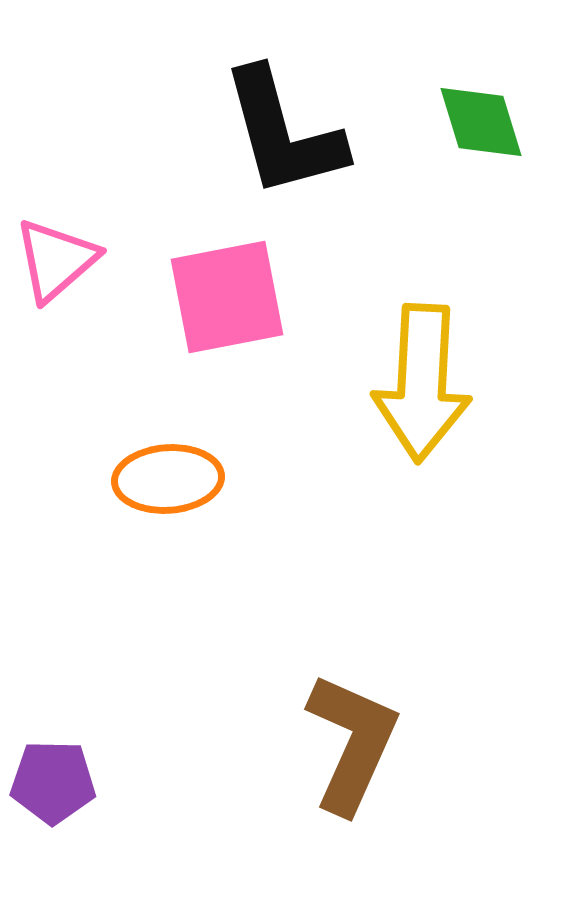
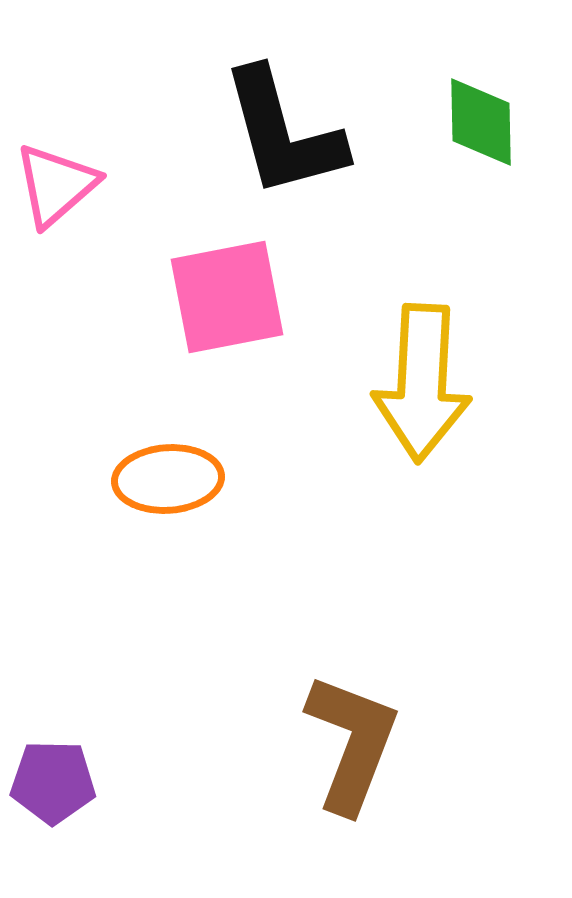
green diamond: rotated 16 degrees clockwise
pink triangle: moved 75 px up
brown L-shape: rotated 3 degrees counterclockwise
